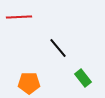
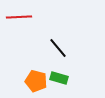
green rectangle: moved 24 px left; rotated 36 degrees counterclockwise
orange pentagon: moved 7 px right, 2 px up; rotated 15 degrees clockwise
